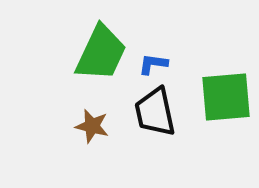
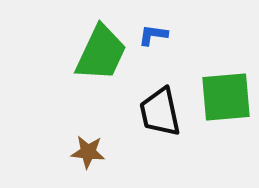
blue L-shape: moved 29 px up
black trapezoid: moved 5 px right
brown star: moved 4 px left, 26 px down; rotated 8 degrees counterclockwise
